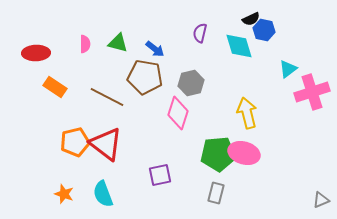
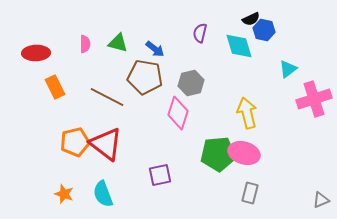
orange rectangle: rotated 30 degrees clockwise
pink cross: moved 2 px right, 7 px down
gray rectangle: moved 34 px right
